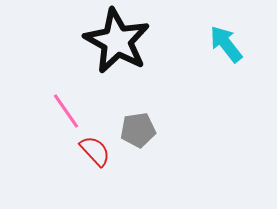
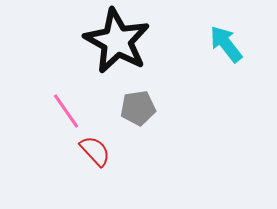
gray pentagon: moved 22 px up
